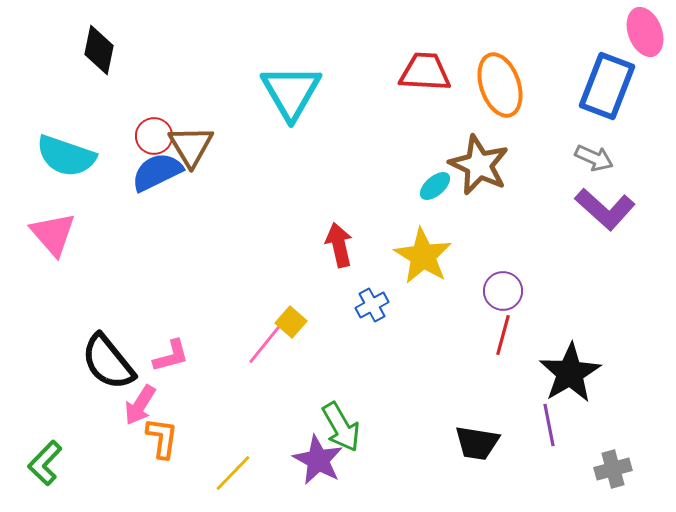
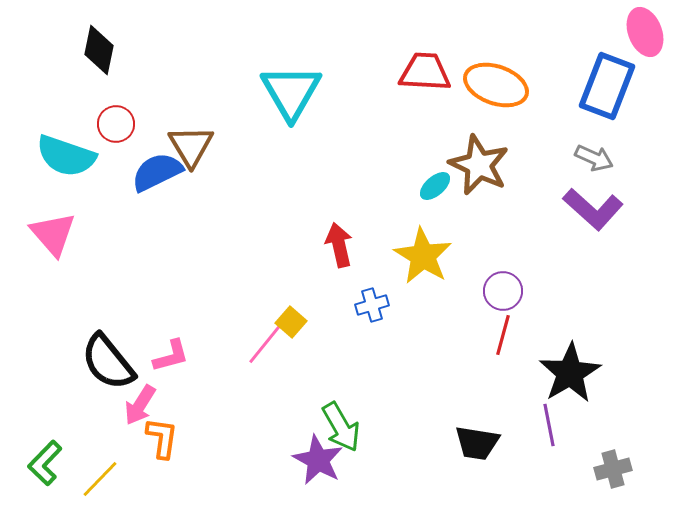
orange ellipse: moved 4 px left; rotated 52 degrees counterclockwise
red circle: moved 38 px left, 12 px up
purple L-shape: moved 12 px left
blue cross: rotated 12 degrees clockwise
yellow line: moved 133 px left, 6 px down
